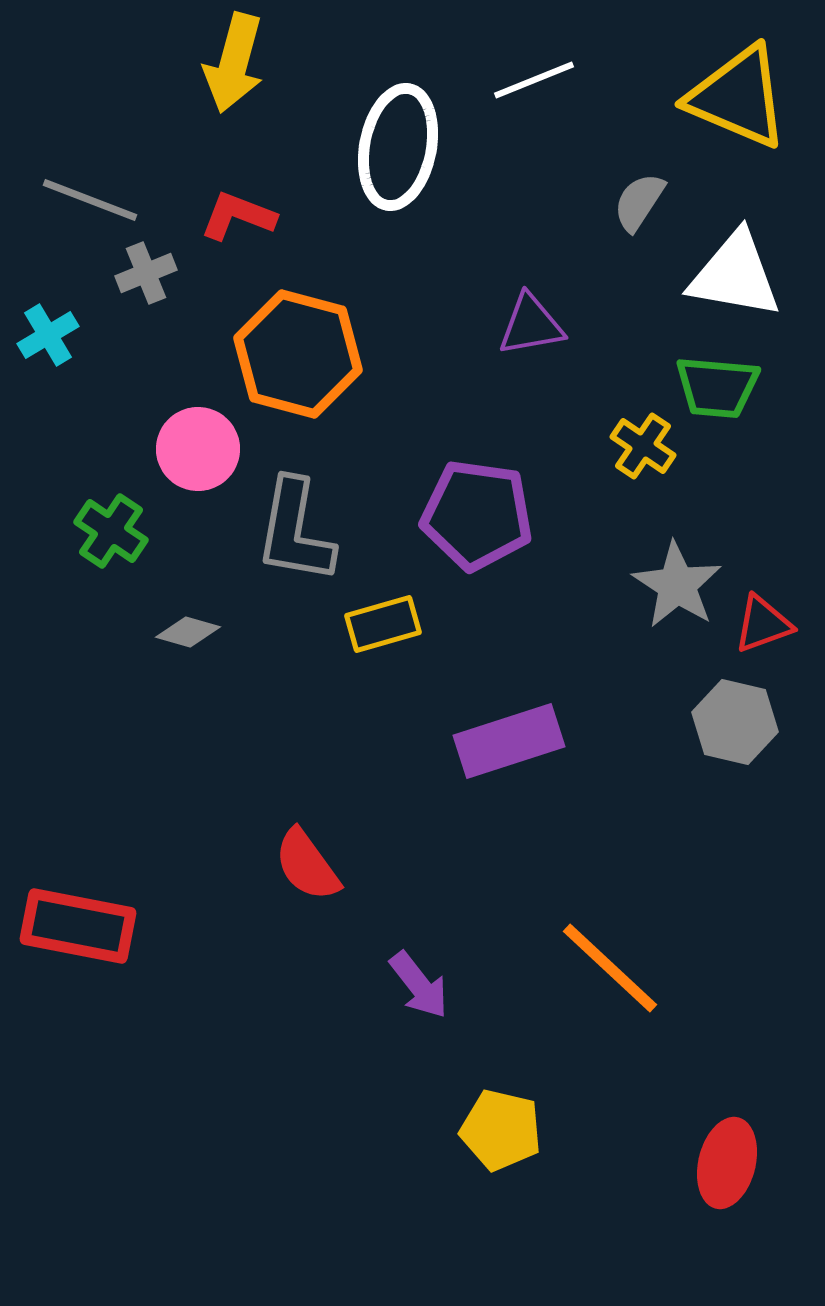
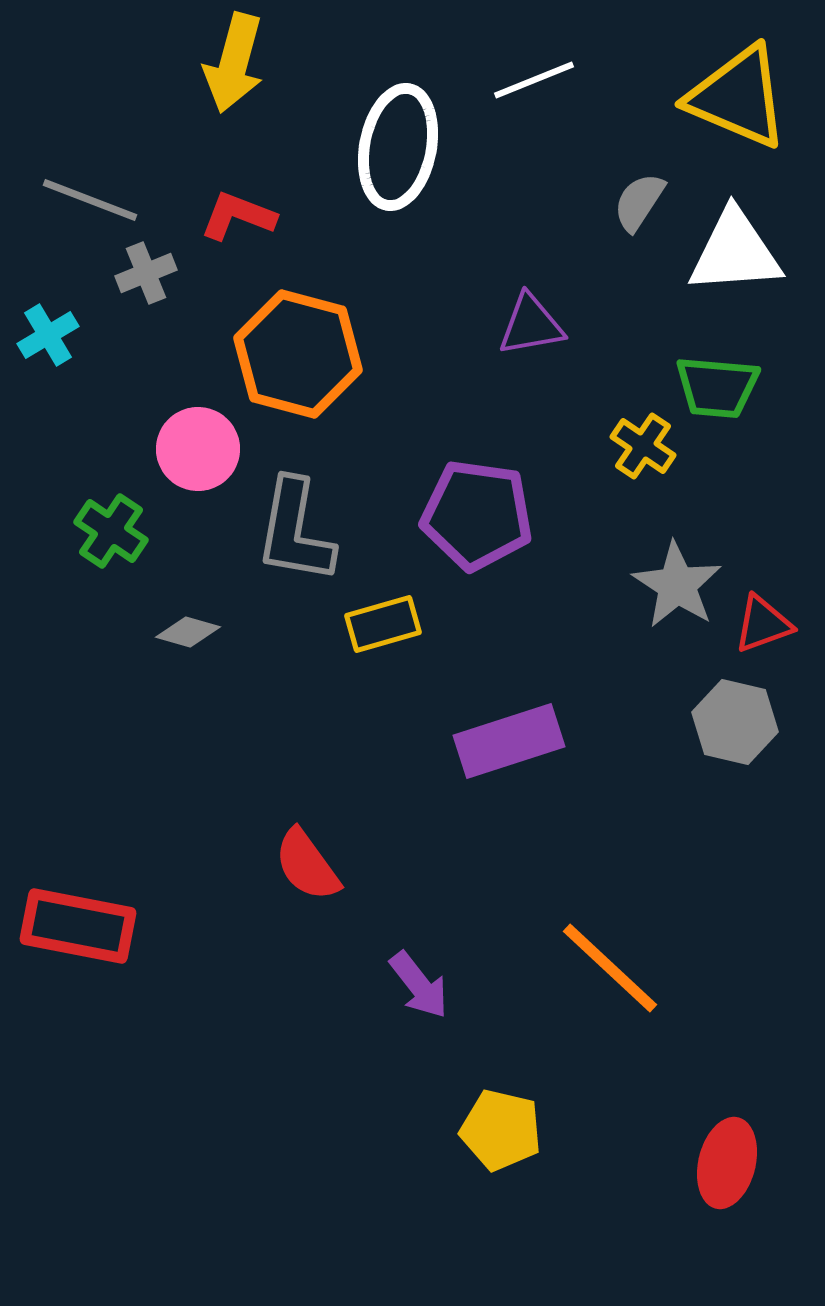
white triangle: moved 23 px up; rotated 14 degrees counterclockwise
